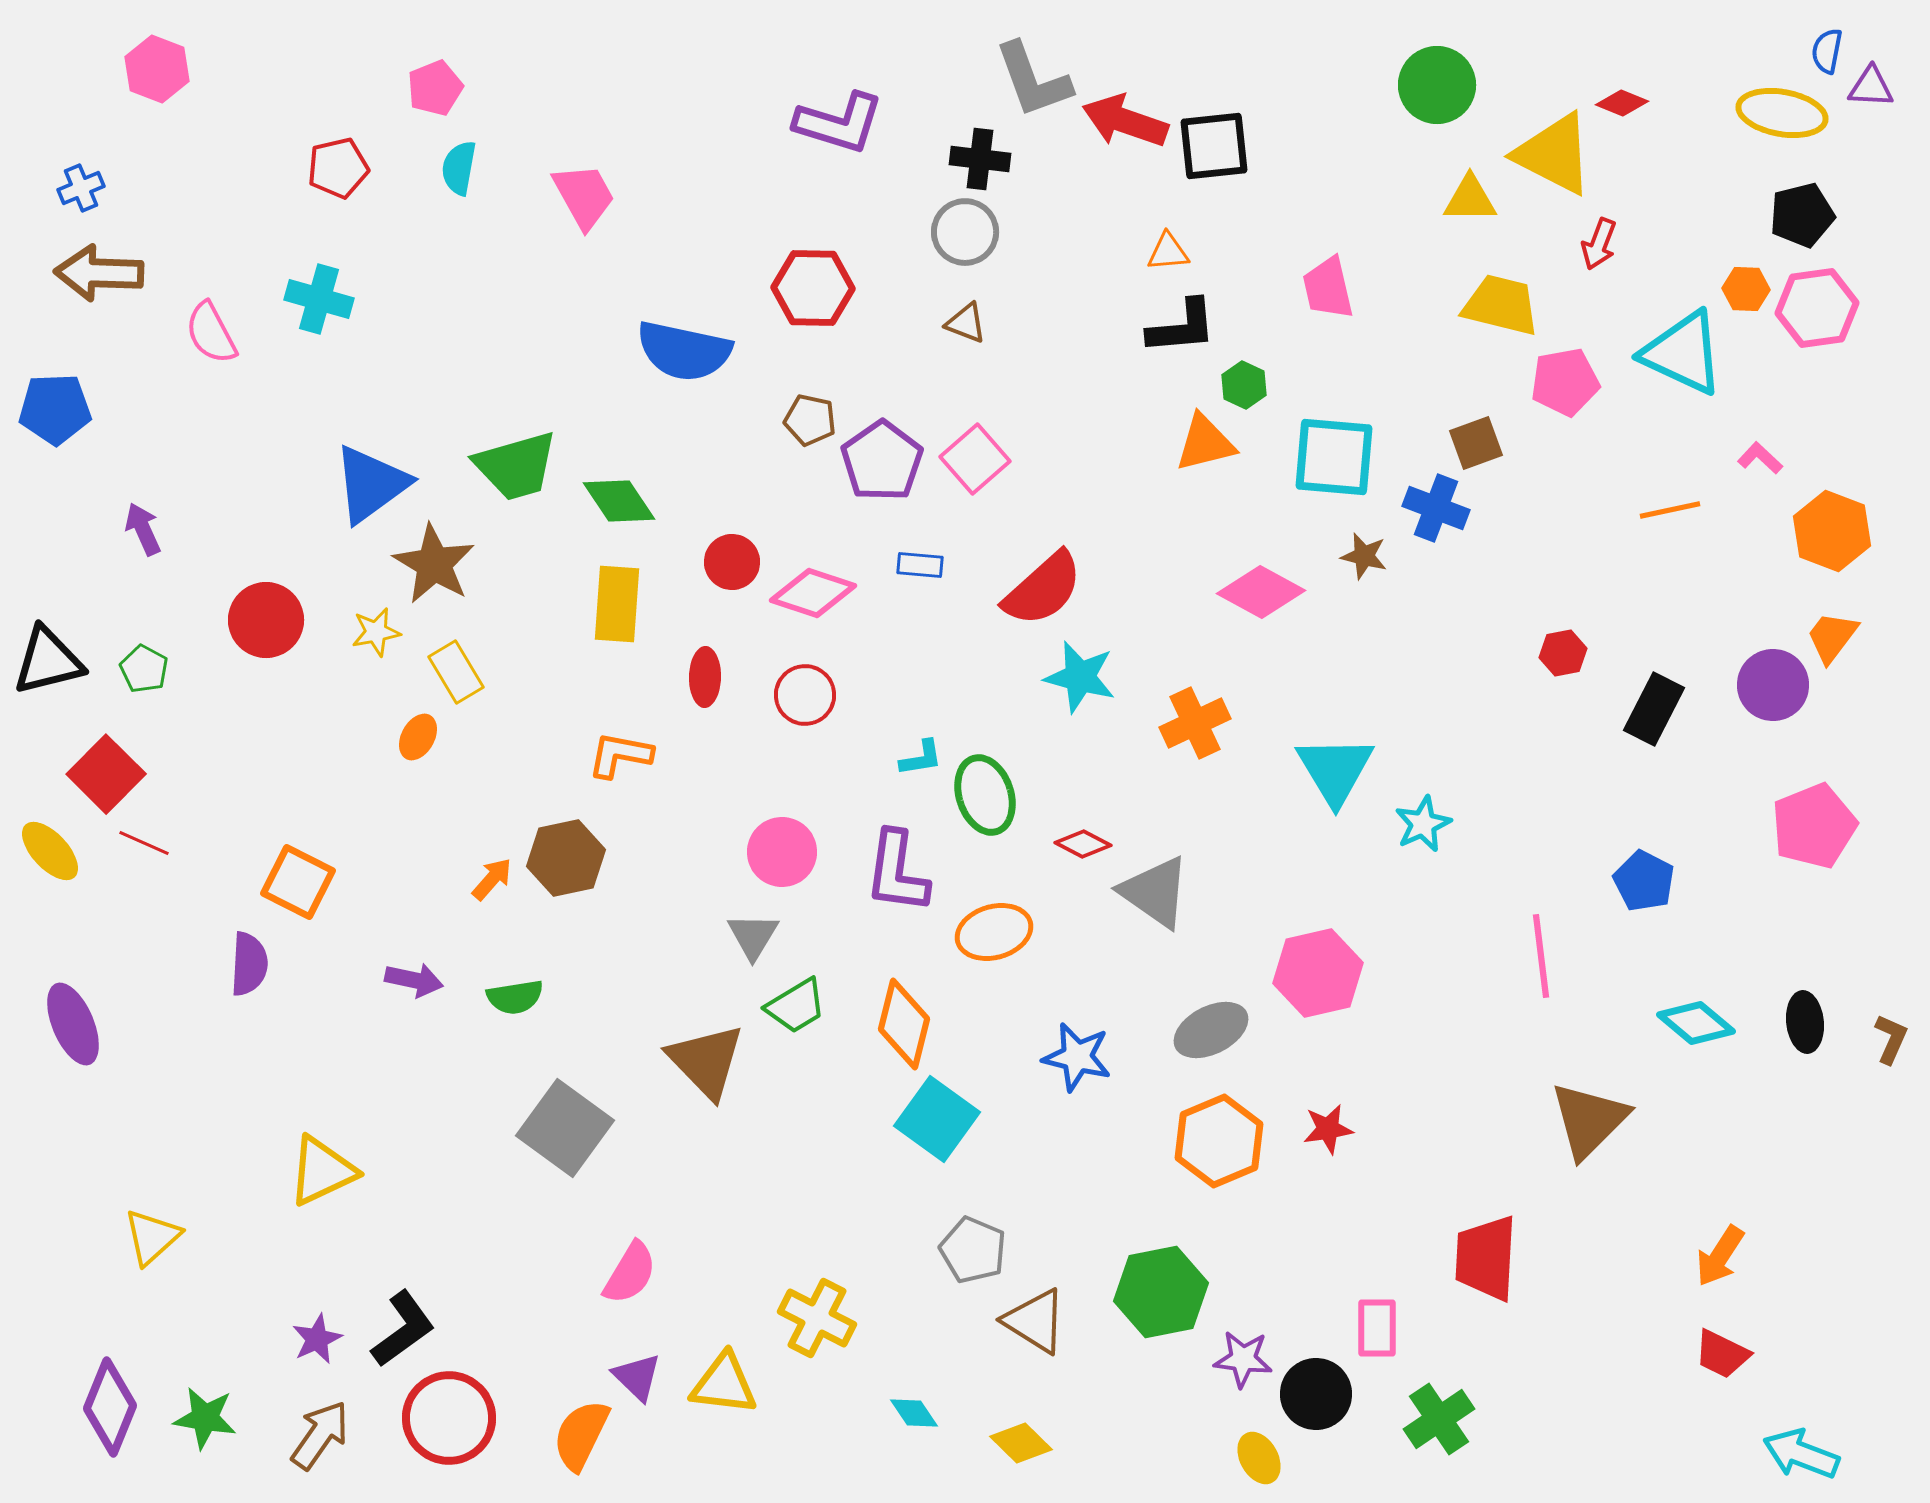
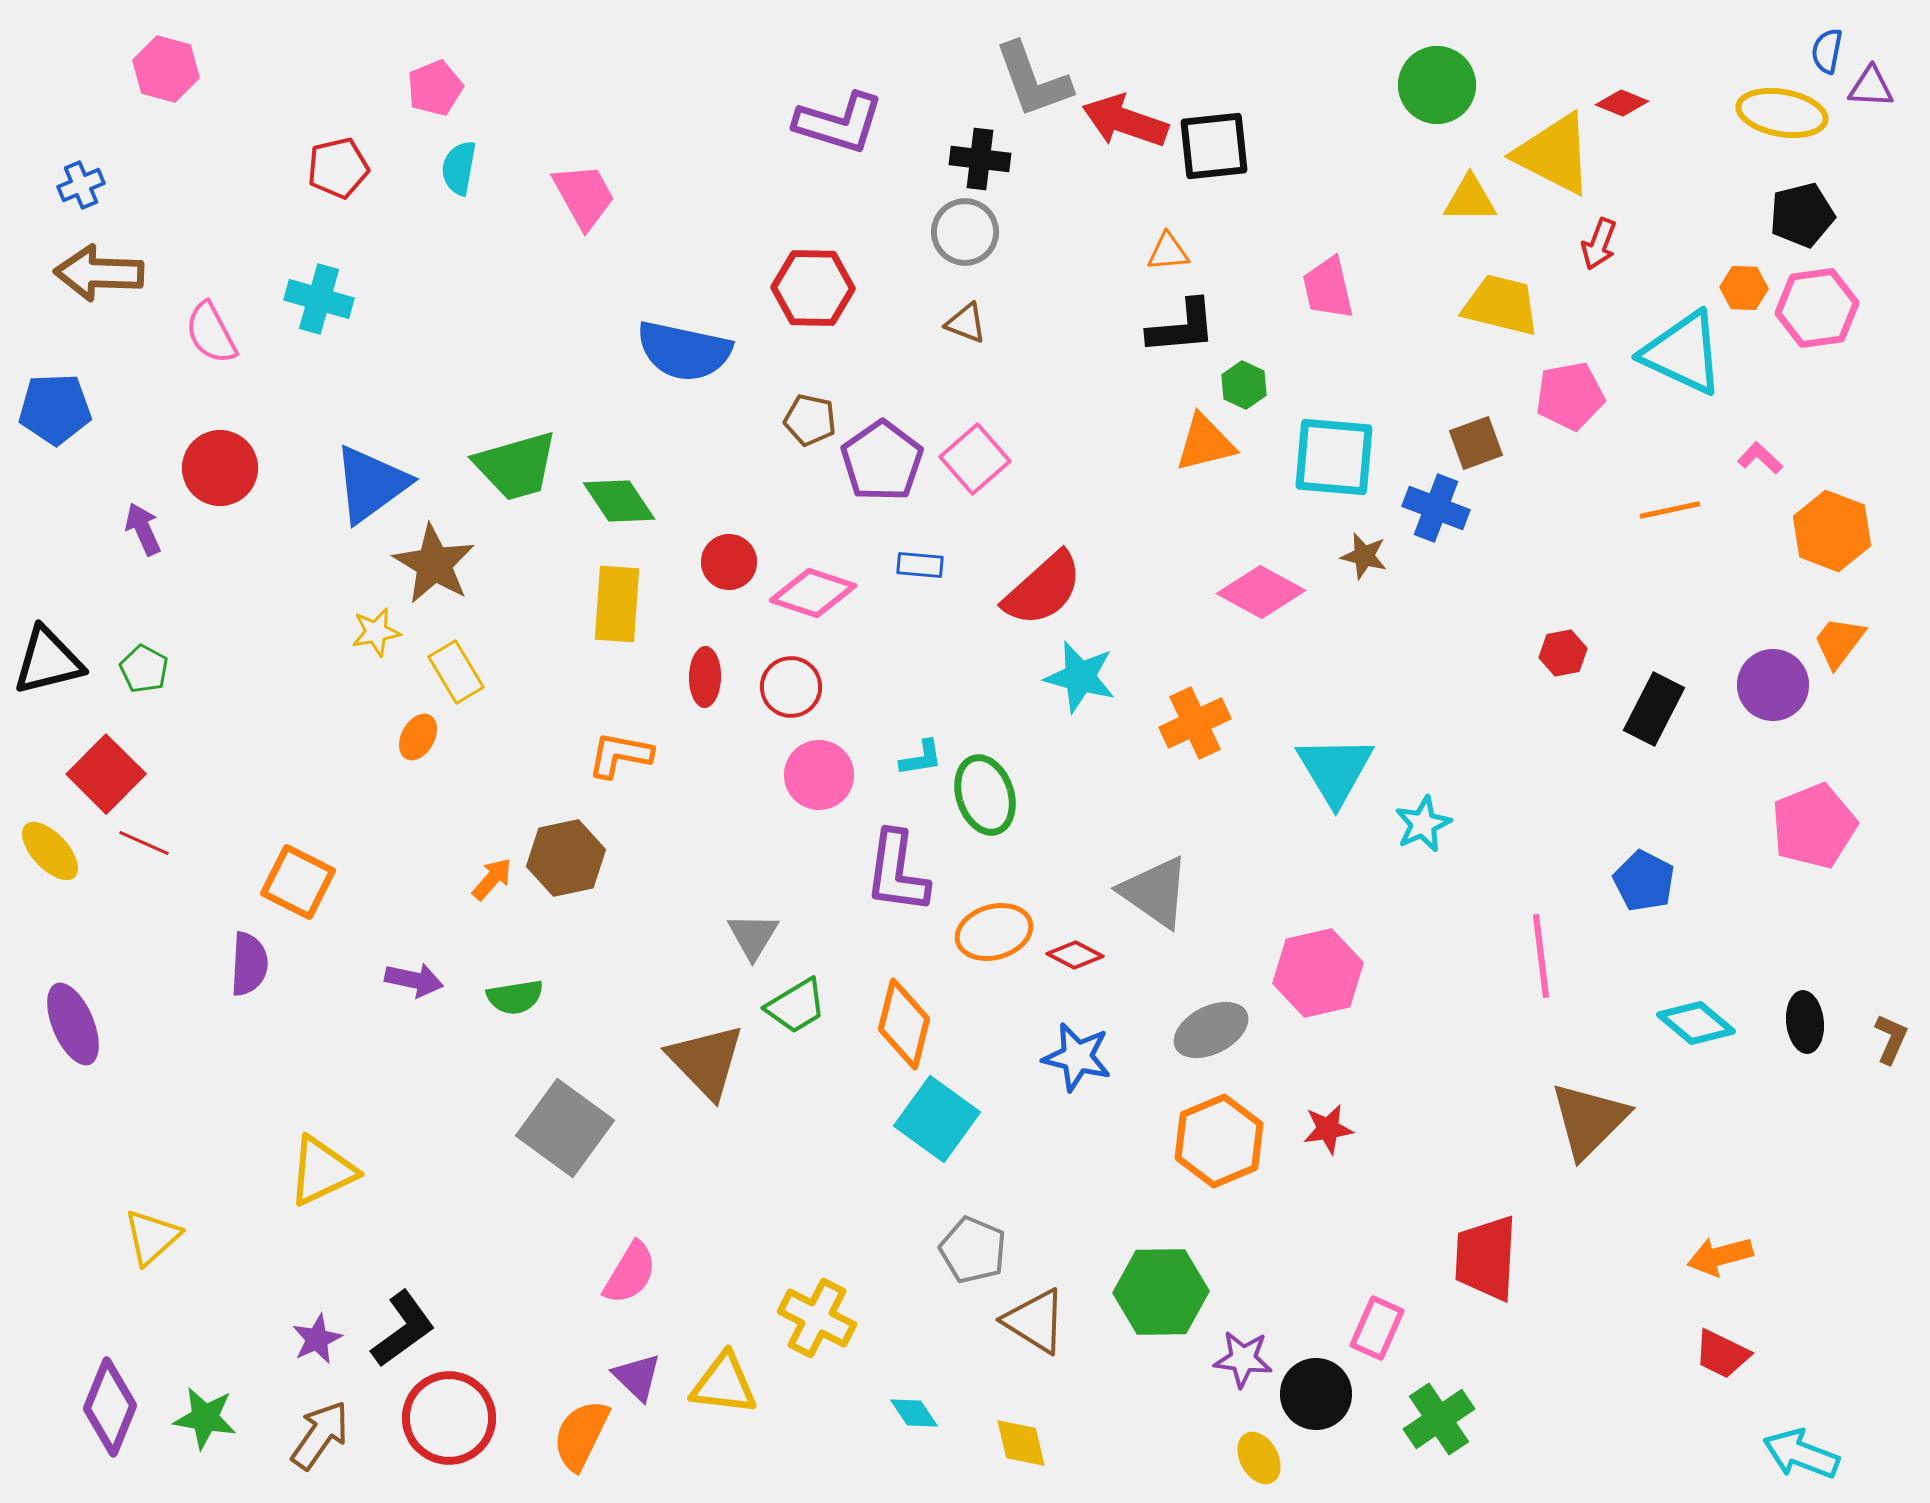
pink hexagon at (157, 69): moved 9 px right; rotated 6 degrees counterclockwise
blue cross at (81, 188): moved 3 px up
orange hexagon at (1746, 289): moved 2 px left, 1 px up
pink pentagon at (1565, 382): moved 5 px right, 14 px down
red circle at (732, 562): moved 3 px left
red circle at (266, 620): moved 46 px left, 152 px up
orange trapezoid at (1832, 637): moved 7 px right, 5 px down
red circle at (805, 695): moved 14 px left, 8 px up
red diamond at (1083, 844): moved 8 px left, 111 px down
pink circle at (782, 852): moved 37 px right, 77 px up
orange arrow at (1720, 1256): rotated 42 degrees clockwise
green hexagon at (1161, 1292): rotated 10 degrees clockwise
pink rectangle at (1377, 1328): rotated 24 degrees clockwise
yellow diamond at (1021, 1443): rotated 32 degrees clockwise
